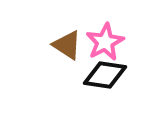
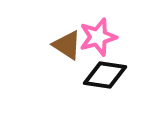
pink star: moved 7 px left, 5 px up; rotated 12 degrees clockwise
